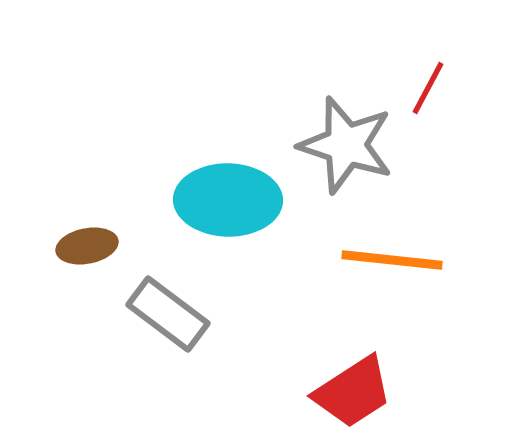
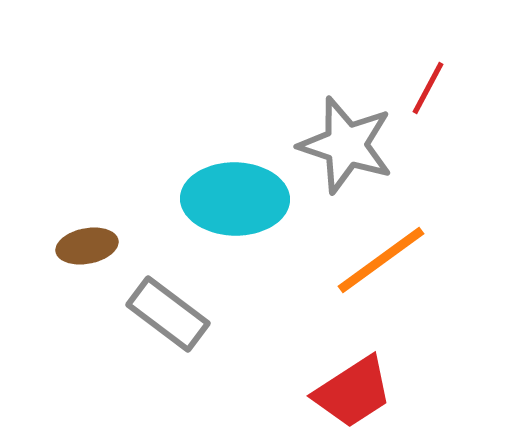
cyan ellipse: moved 7 px right, 1 px up
orange line: moved 11 px left; rotated 42 degrees counterclockwise
